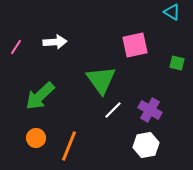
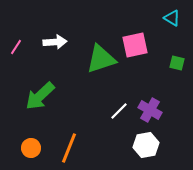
cyan triangle: moved 6 px down
green triangle: moved 21 px up; rotated 48 degrees clockwise
white line: moved 6 px right, 1 px down
orange circle: moved 5 px left, 10 px down
orange line: moved 2 px down
